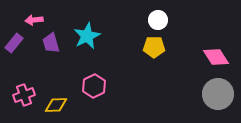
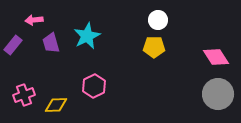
purple rectangle: moved 1 px left, 2 px down
